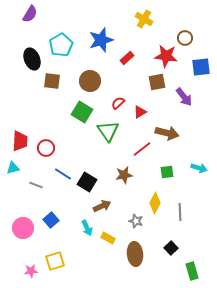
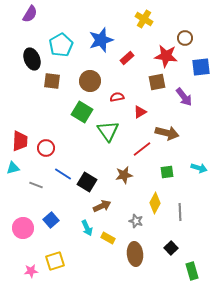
red semicircle at (118, 103): moved 1 px left, 6 px up; rotated 32 degrees clockwise
